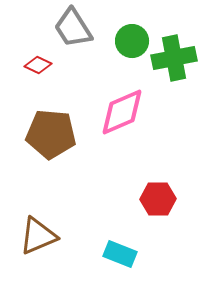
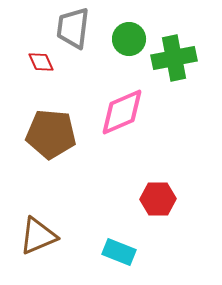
gray trapezoid: rotated 39 degrees clockwise
green circle: moved 3 px left, 2 px up
red diamond: moved 3 px right, 3 px up; rotated 40 degrees clockwise
cyan rectangle: moved 1 px left, 2 px up
